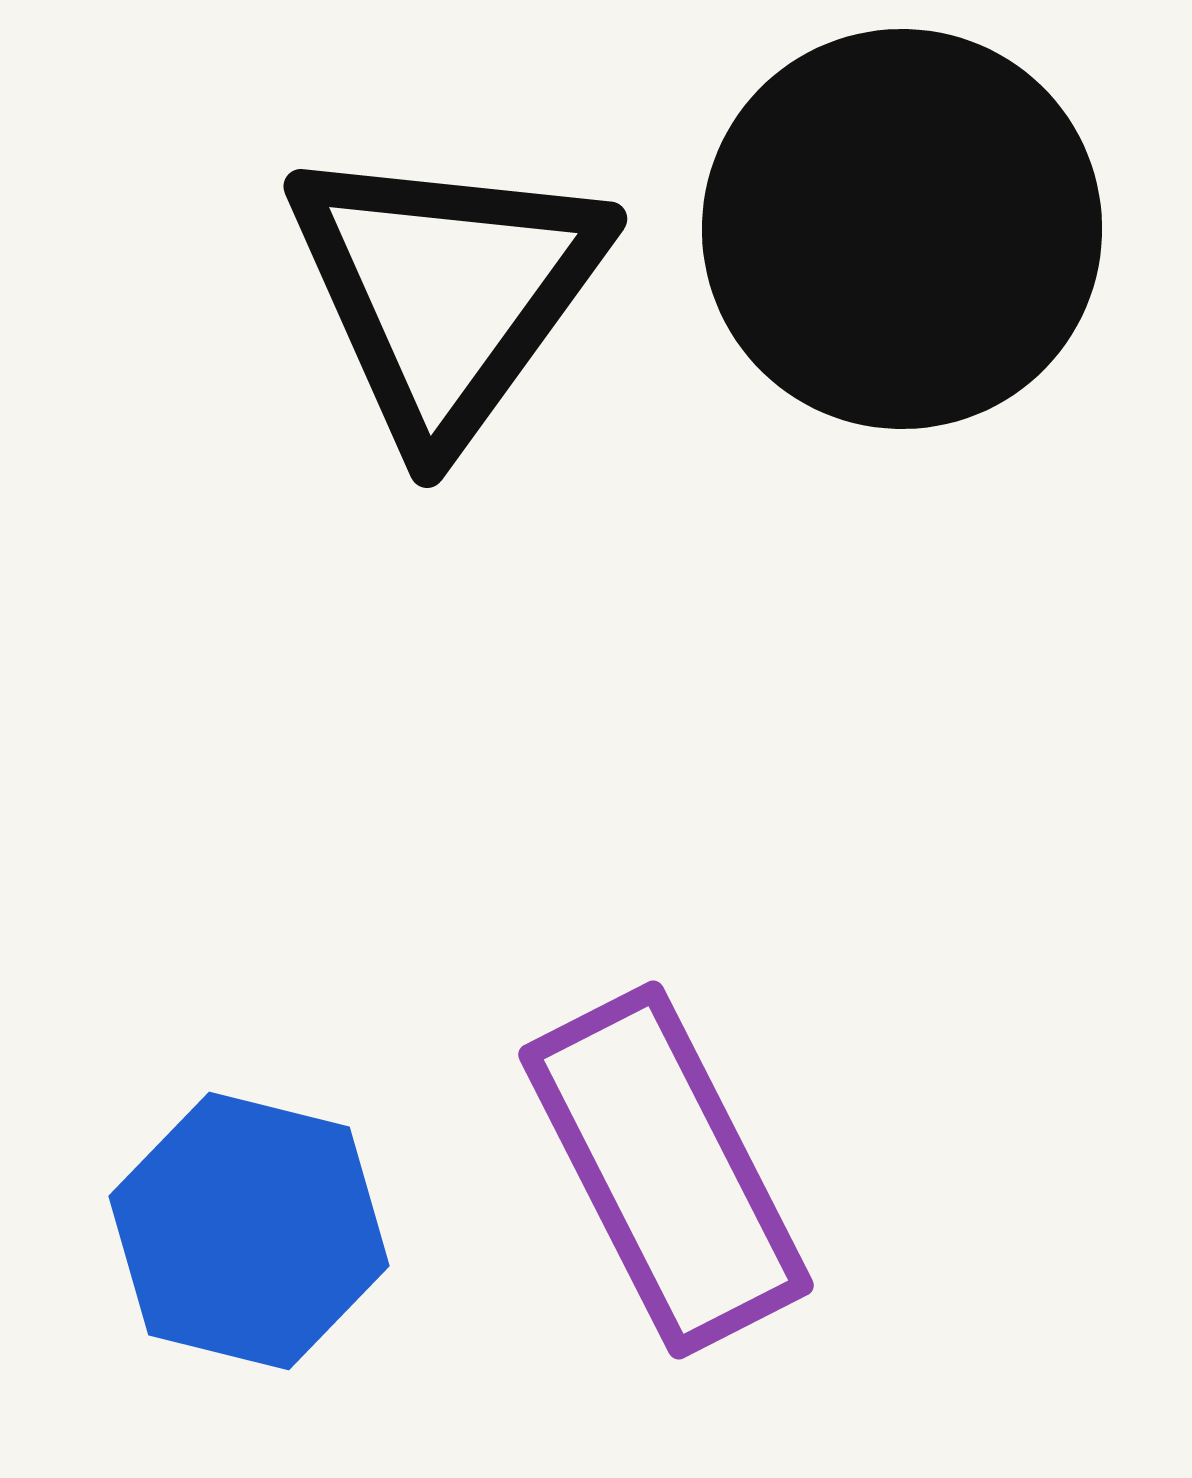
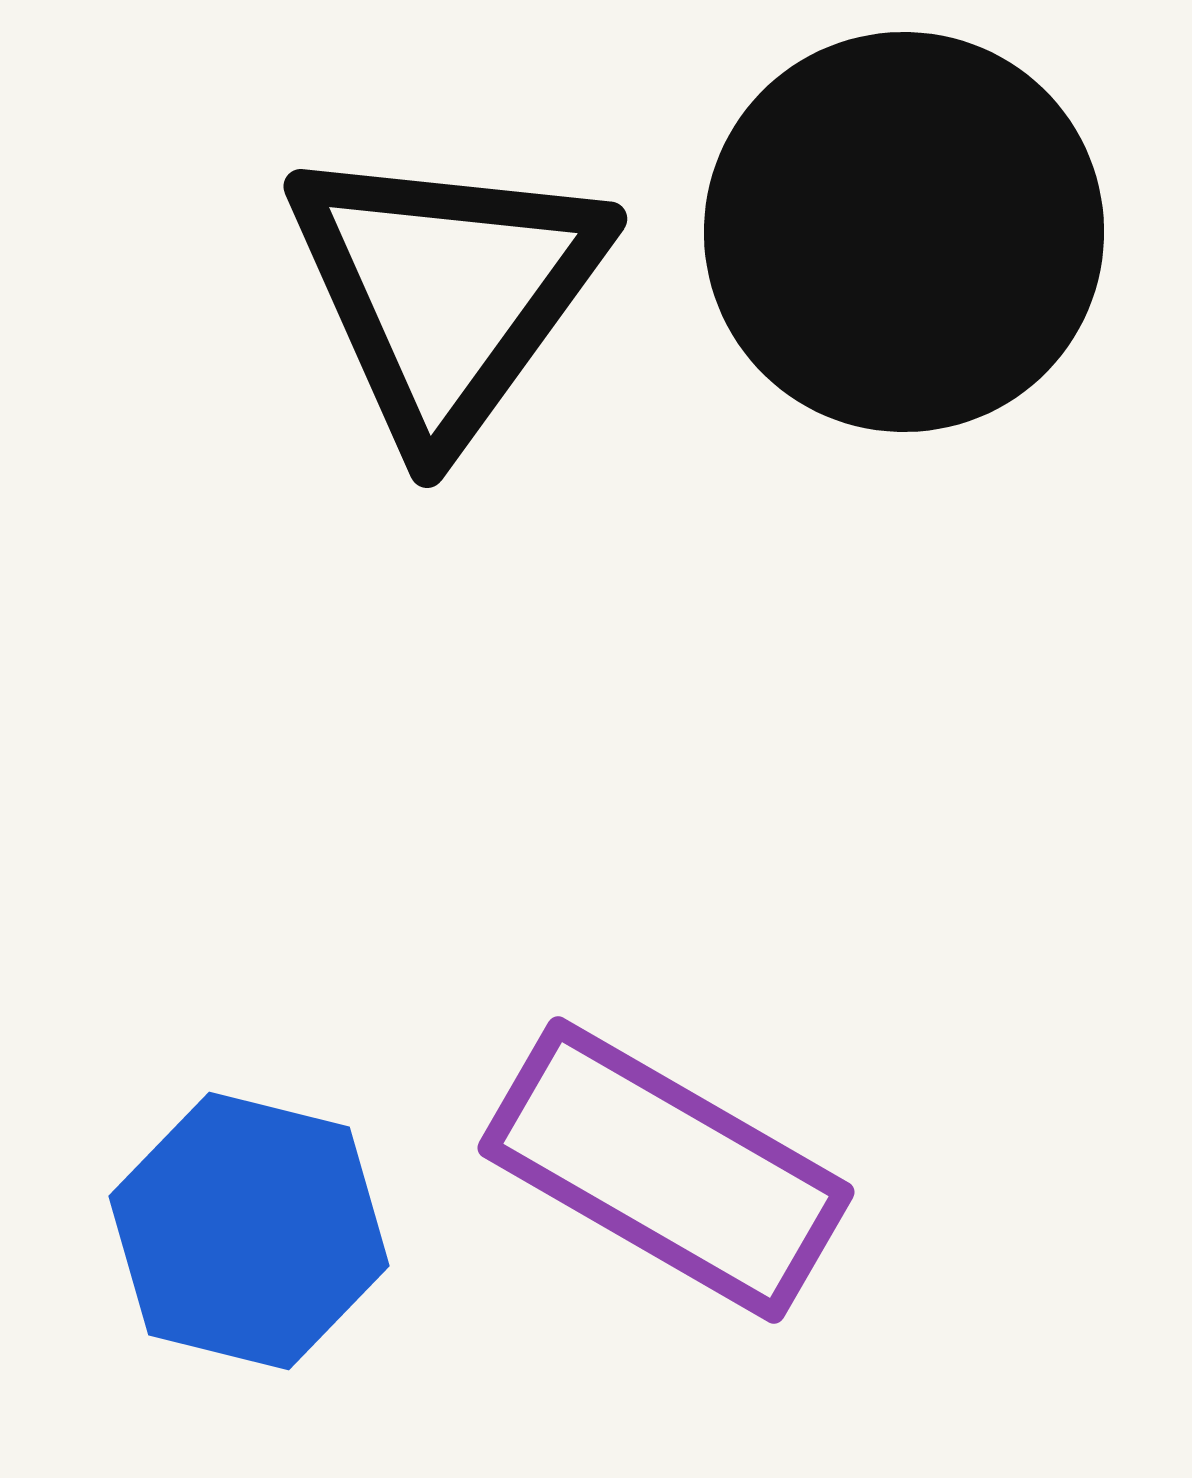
black circle: moved 2 px right, 3 px down
purple rectangle: rotated 33 degrees counterclockwise
